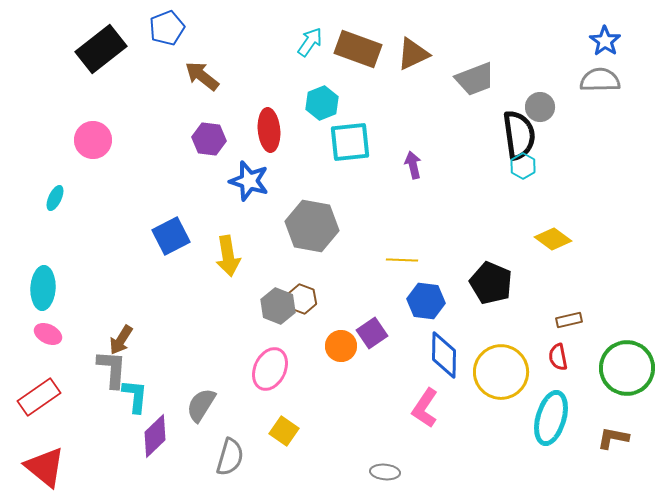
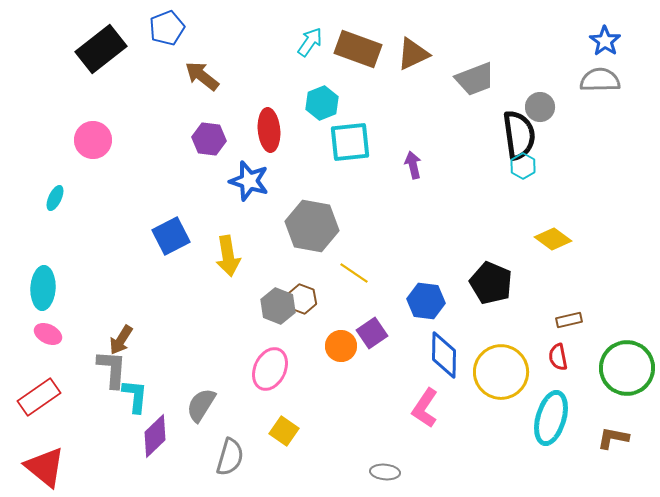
yellow line at (402, 260): moved 48 px left, 13 px down; rotated 32 degrees clockwise
